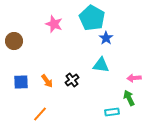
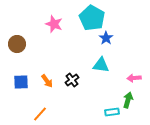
brown circle: moved 3 px right, 3 px down
green arrow: moved 1 px left, 2 px down; rotated 42 degrees clockwise
